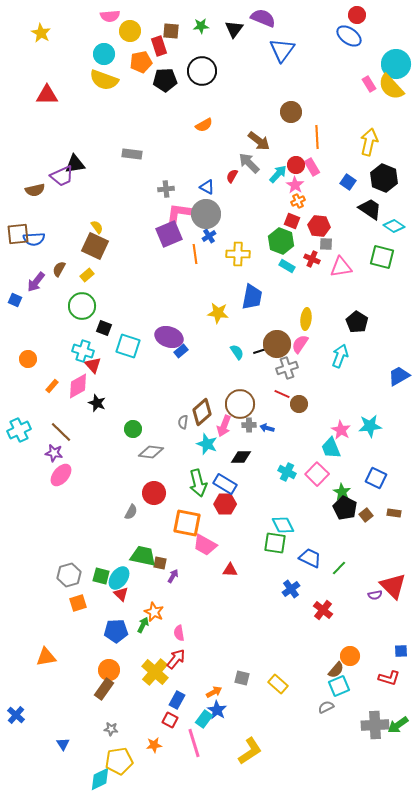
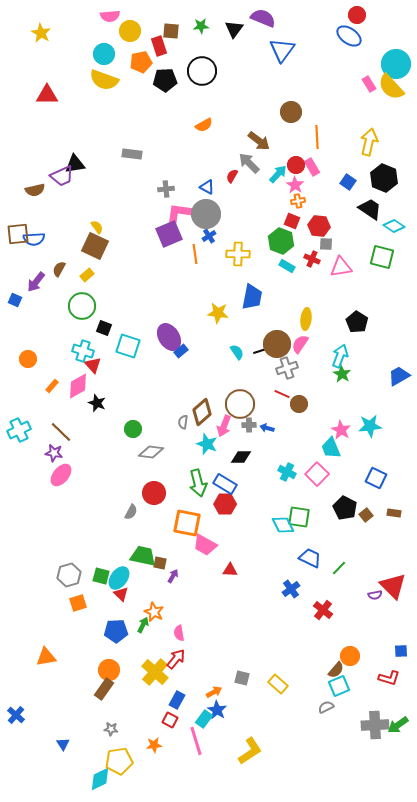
orange cross at (298, 201): rotated 16 degrees clockwise
purple ellipse at (169, 337): rotated 40 degrees clockwise
green star at (342, 492): moved 118 px up
green square at (275, 543): moved 24 px right, 26 px up
pink line at (194, 743): moved 2 px right, 2 px up
